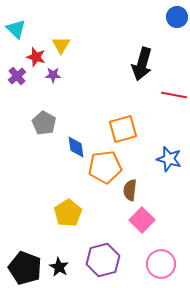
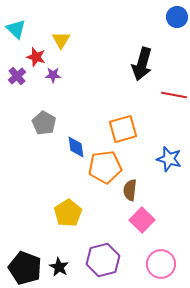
yellow triangle: moved 5 px up
